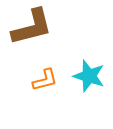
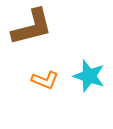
orange L-shape: rotated 36 degrees clockwise
